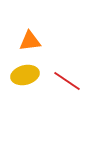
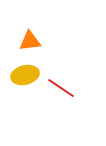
red line: moved 6 px left, 7 px down
